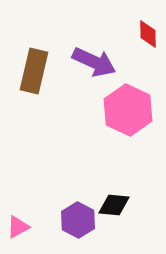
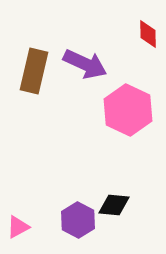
purple arrow: moved 9 px left, 2 px down
